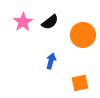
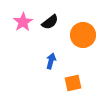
orange square: moved 7 px left
